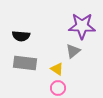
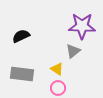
black semicircle: rotated 150 degrees clockwise
gray rectangle: moved 3 px left, 11 px down
